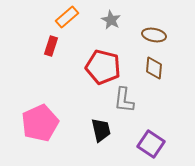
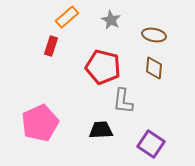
gray L-shape: moved 1 px left, 1 px down
black trapezoid: rotated 80 degrees counterclockwise
